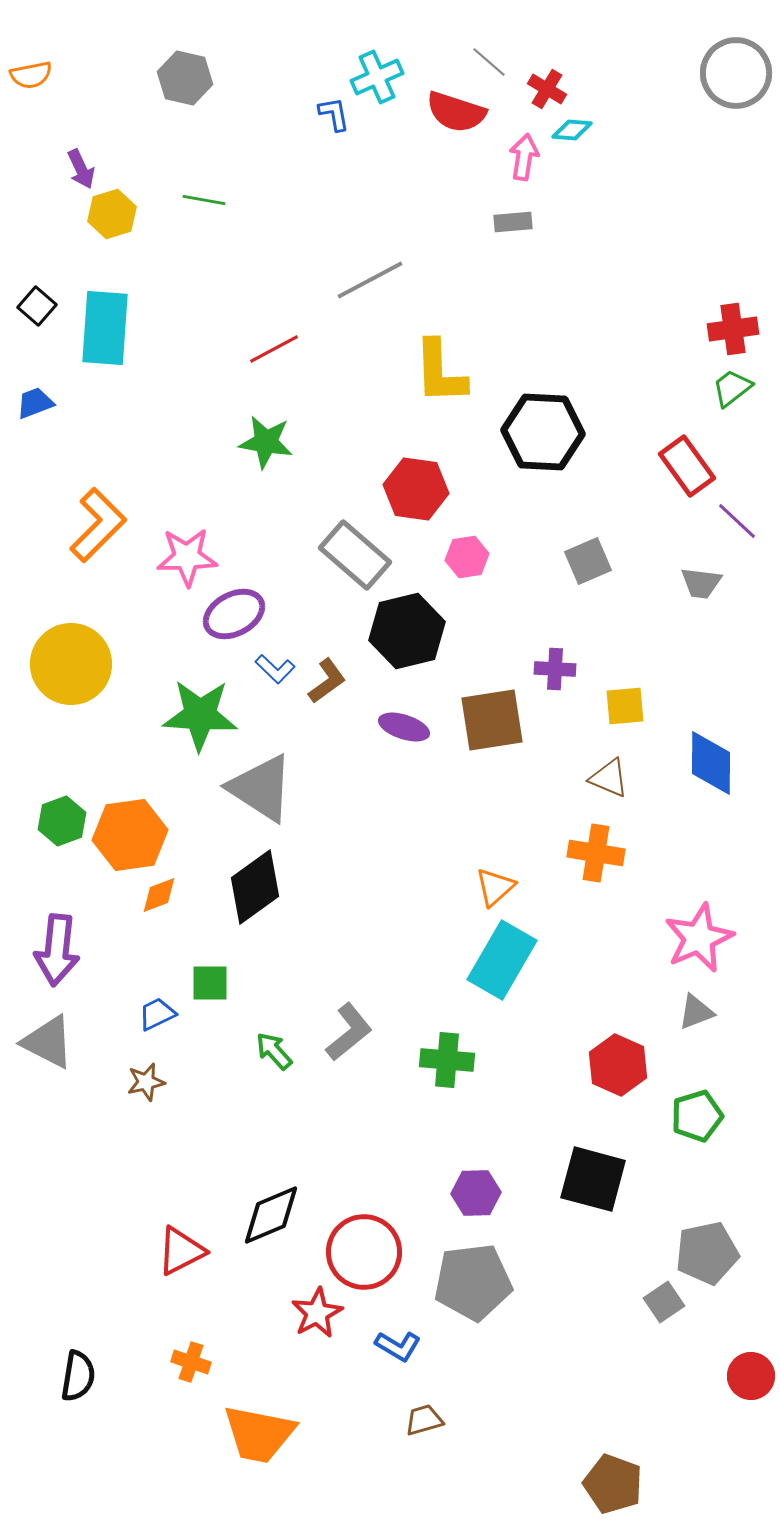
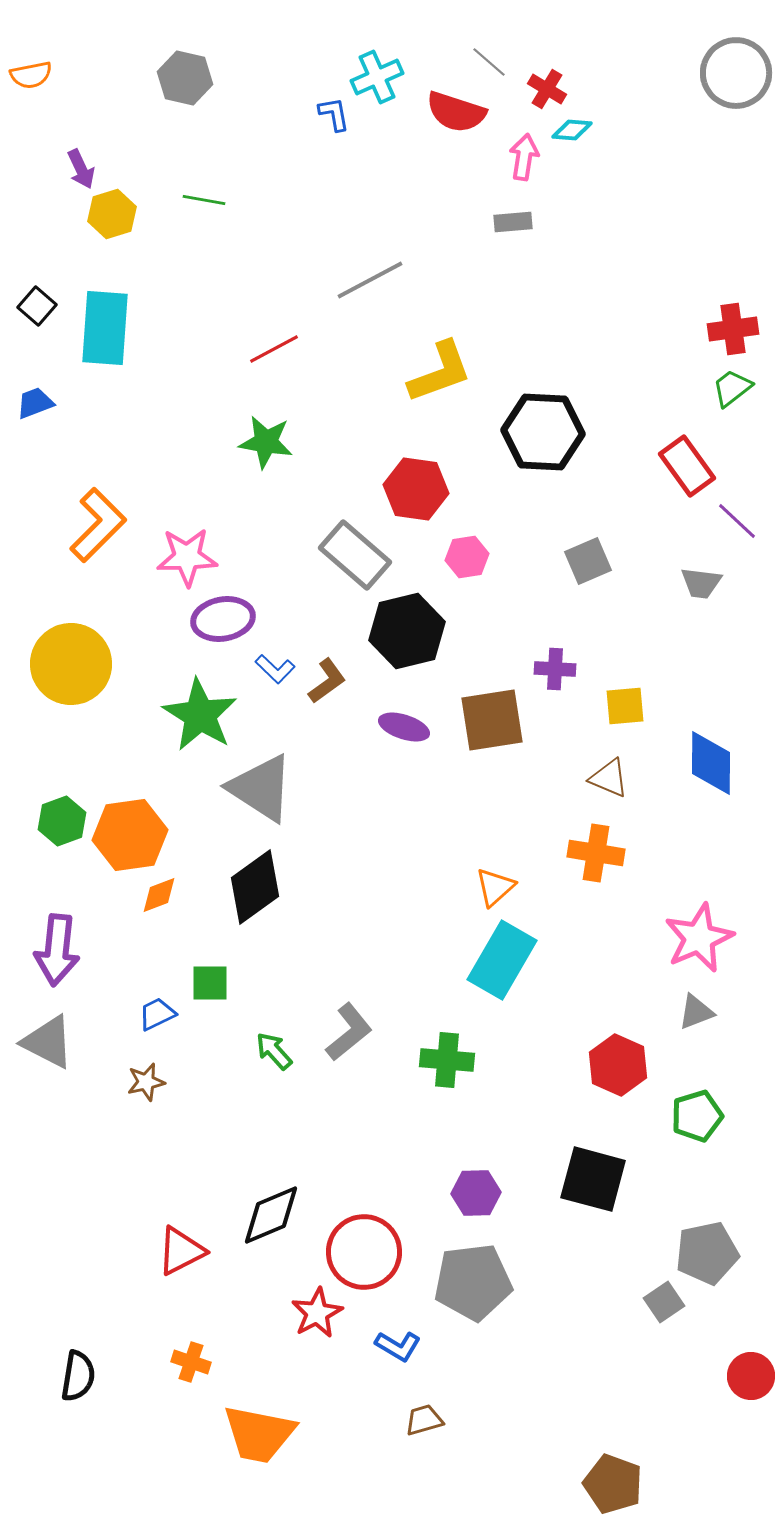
yellow L-shape at (440, 372): rotated 108 degrees counterclockwise
purple ellipse at (234, 614): moved 11 px left, 5 px down; rotated 18 degrees clockwise
green star at (200, 715): rotated 28 degrees clockwise
